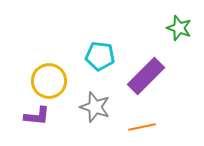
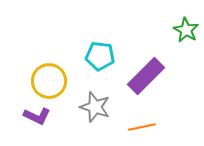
green star: moved 7 px right, 2 px down; rotated 10 degrees clockwise
purple L-shape: rotated 20 degrees clockwise
